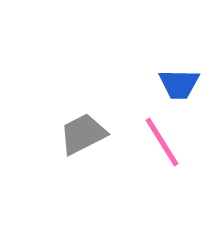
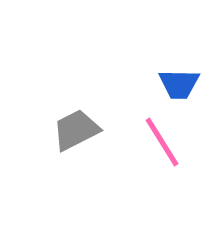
gray trapezoid: moved 7 px left, 4 px up
